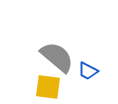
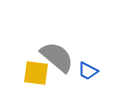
yellow square: moved 12 px left, 14 px up
